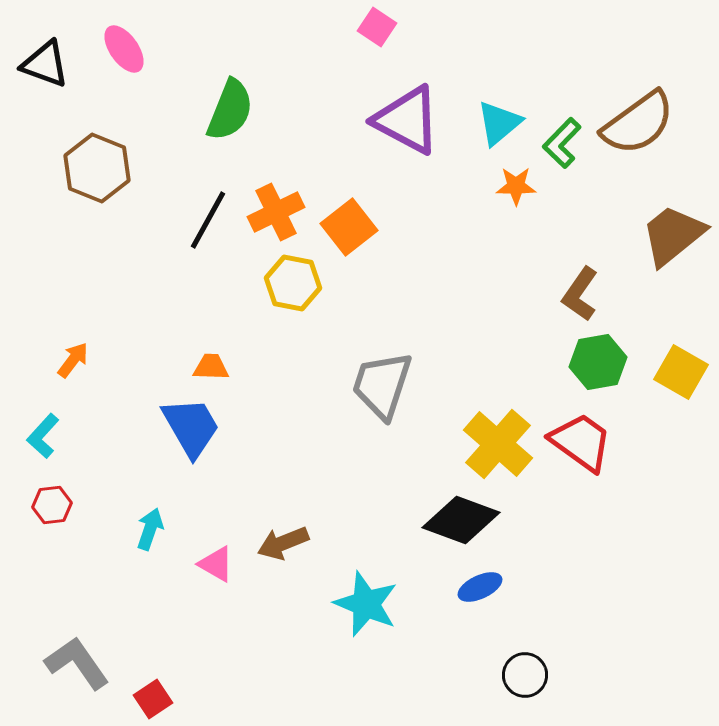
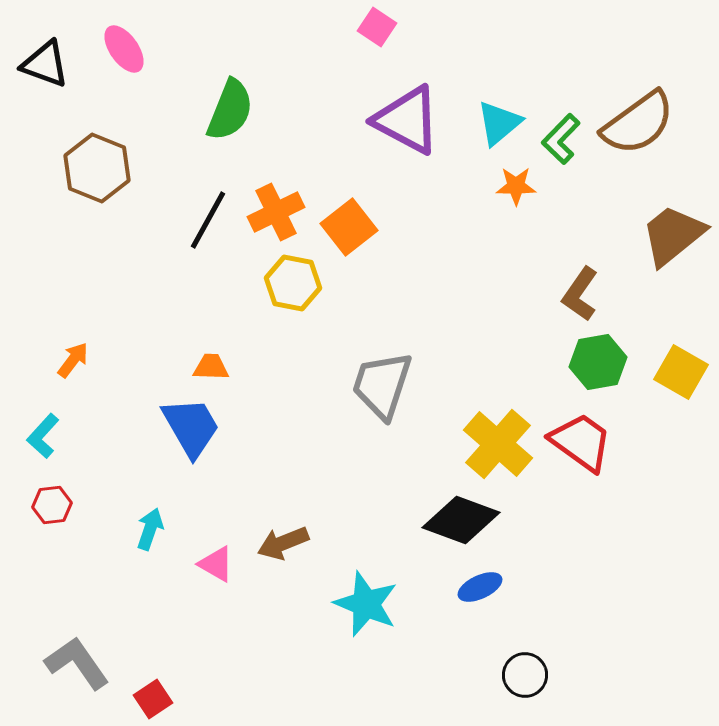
green L-shape: moved 1 px left, 4 px up
